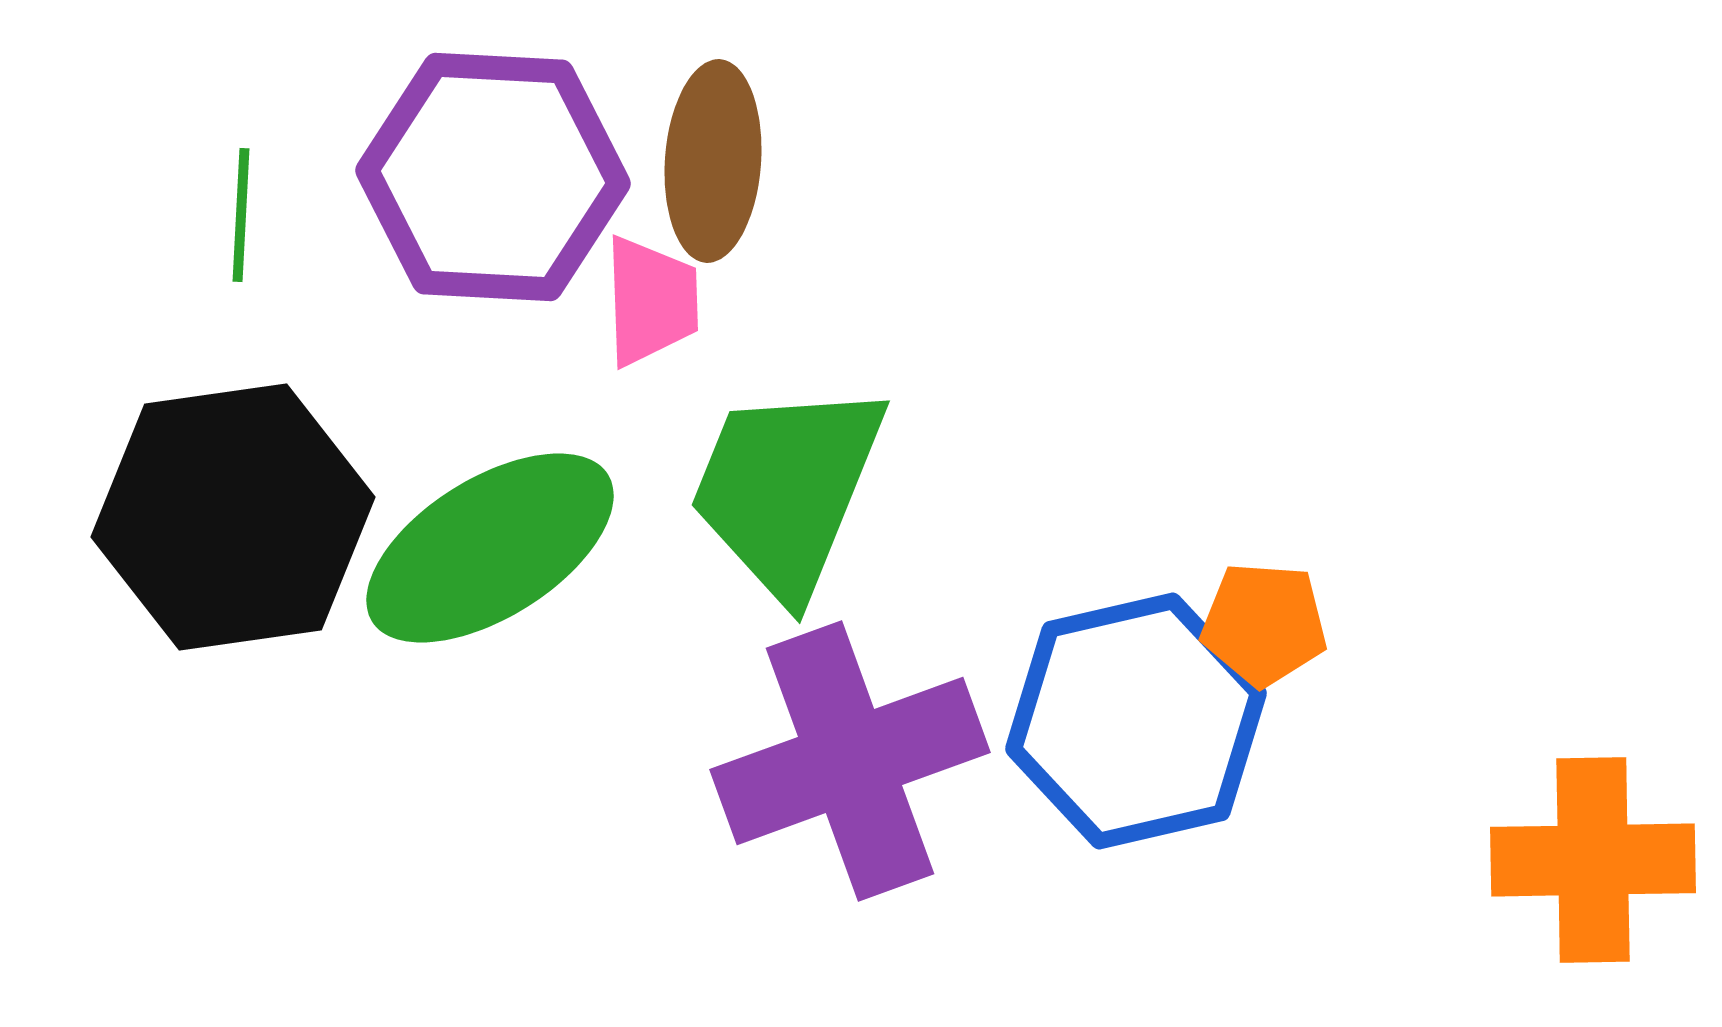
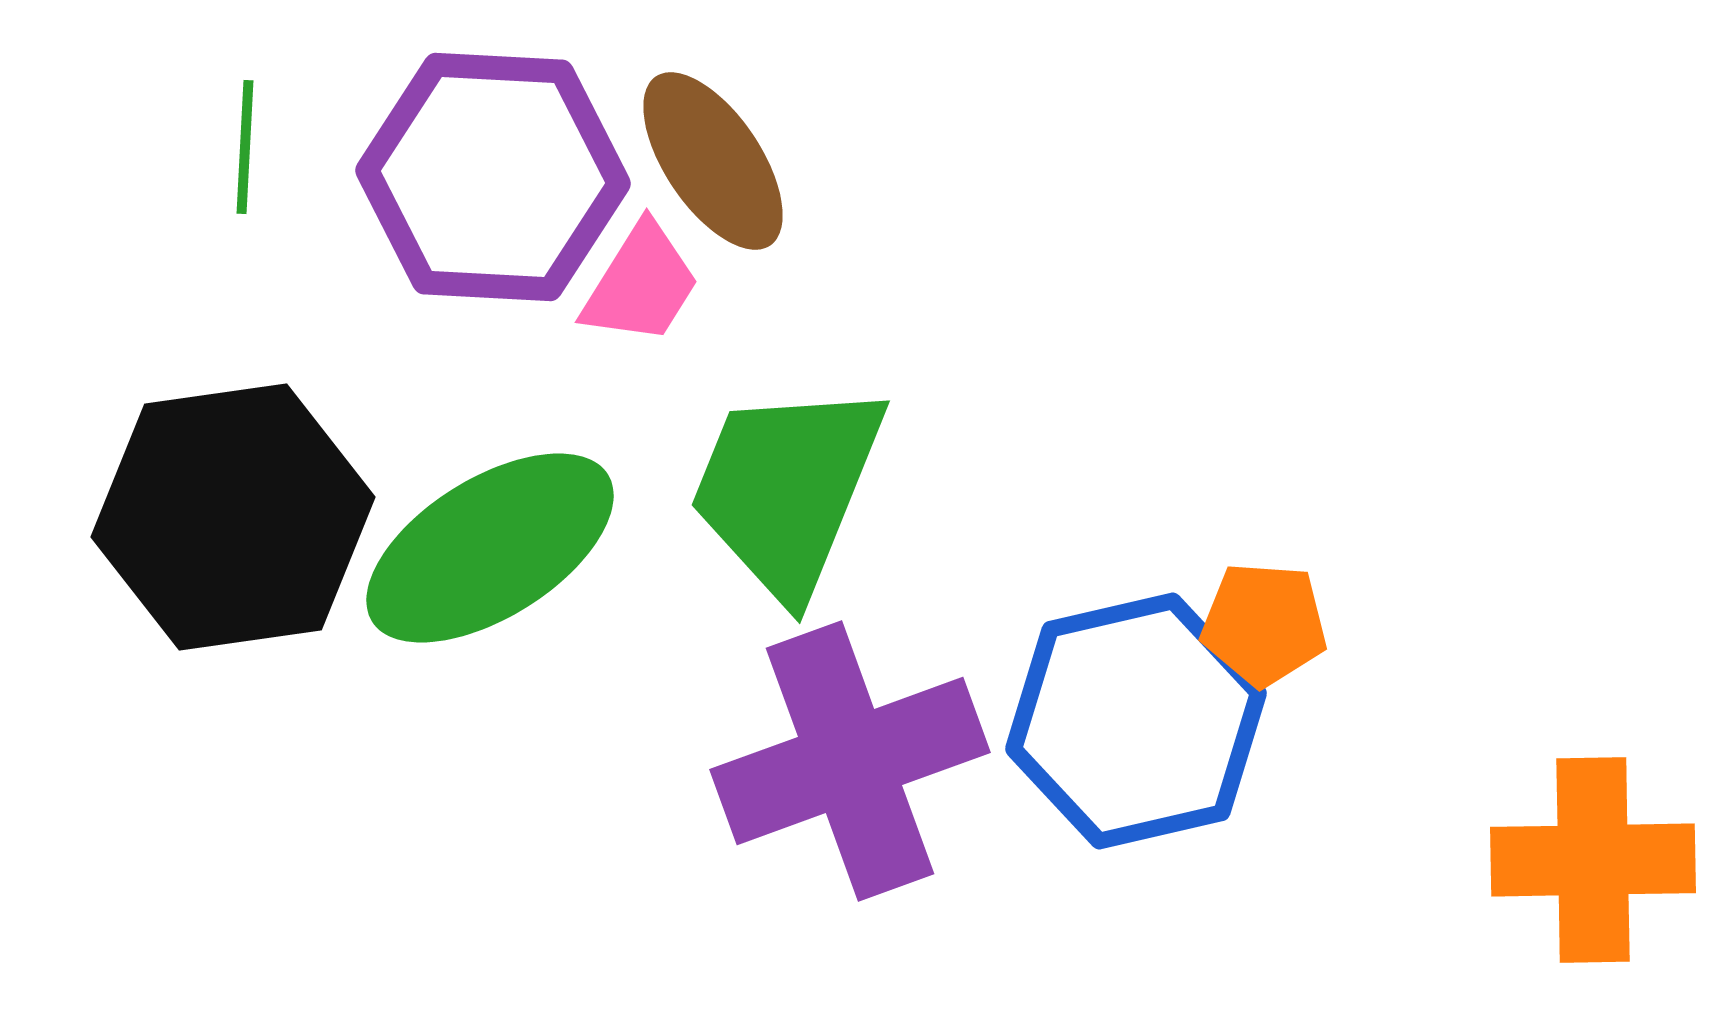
brown ellipse: rotated 38 degrees counterclockwise
green line: moved 4 px right, 68 px up
pink trapezoid: moved 10 px left, 17 px up; rotated 34 degrees clockwise
